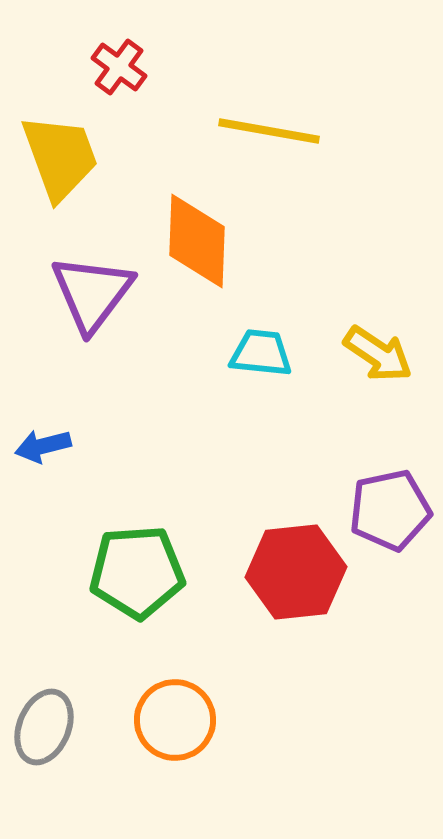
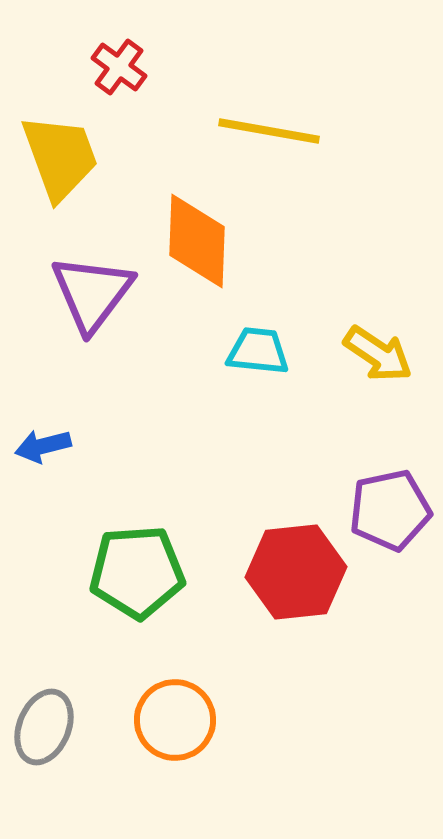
cyan trapezoid: moved 3 px left, 2 px up
